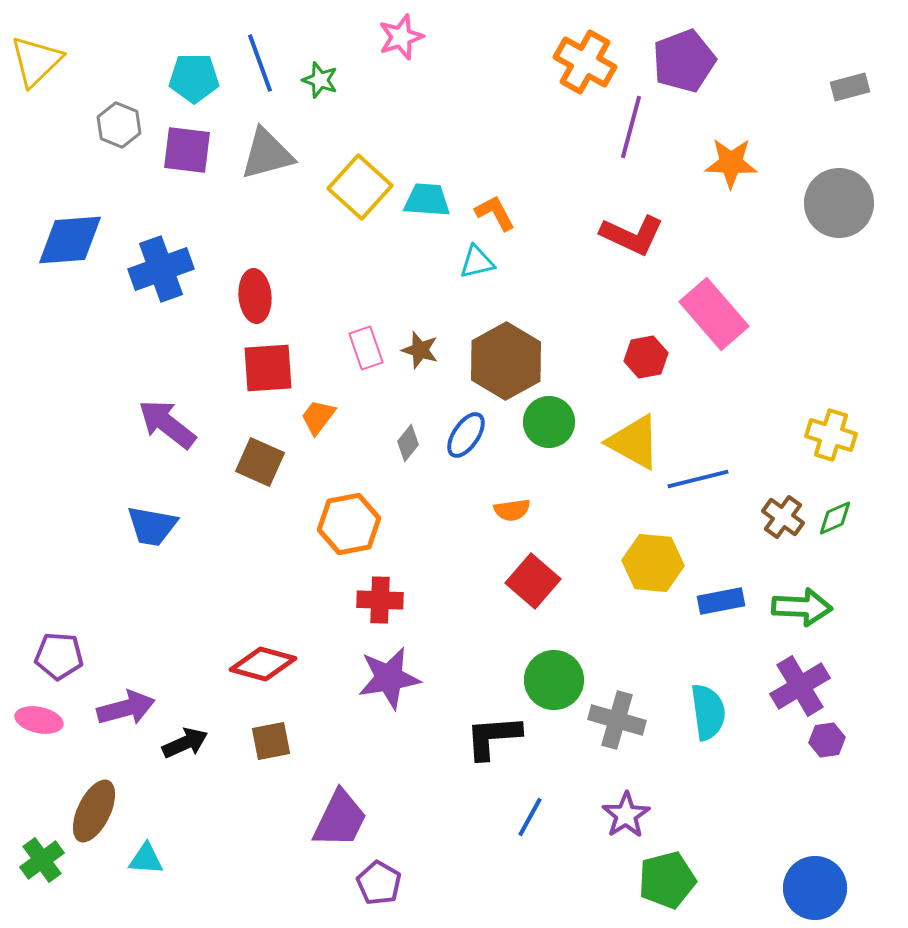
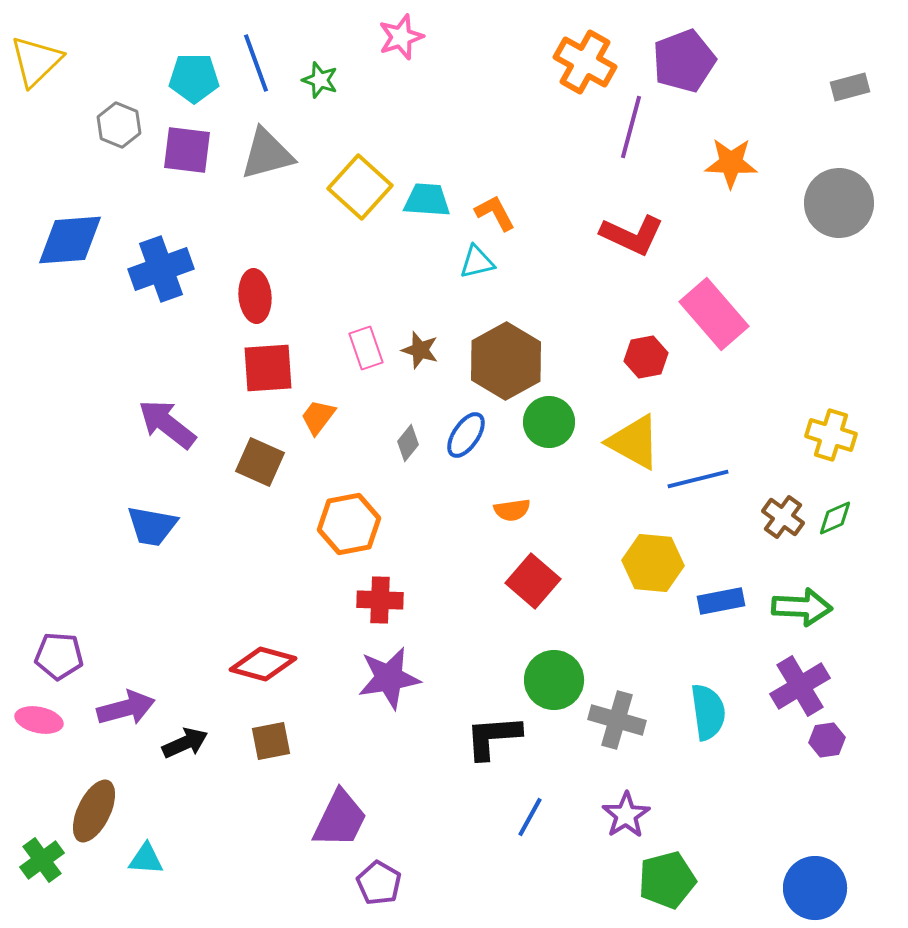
blue line at (260, 63): moved 4 px left
